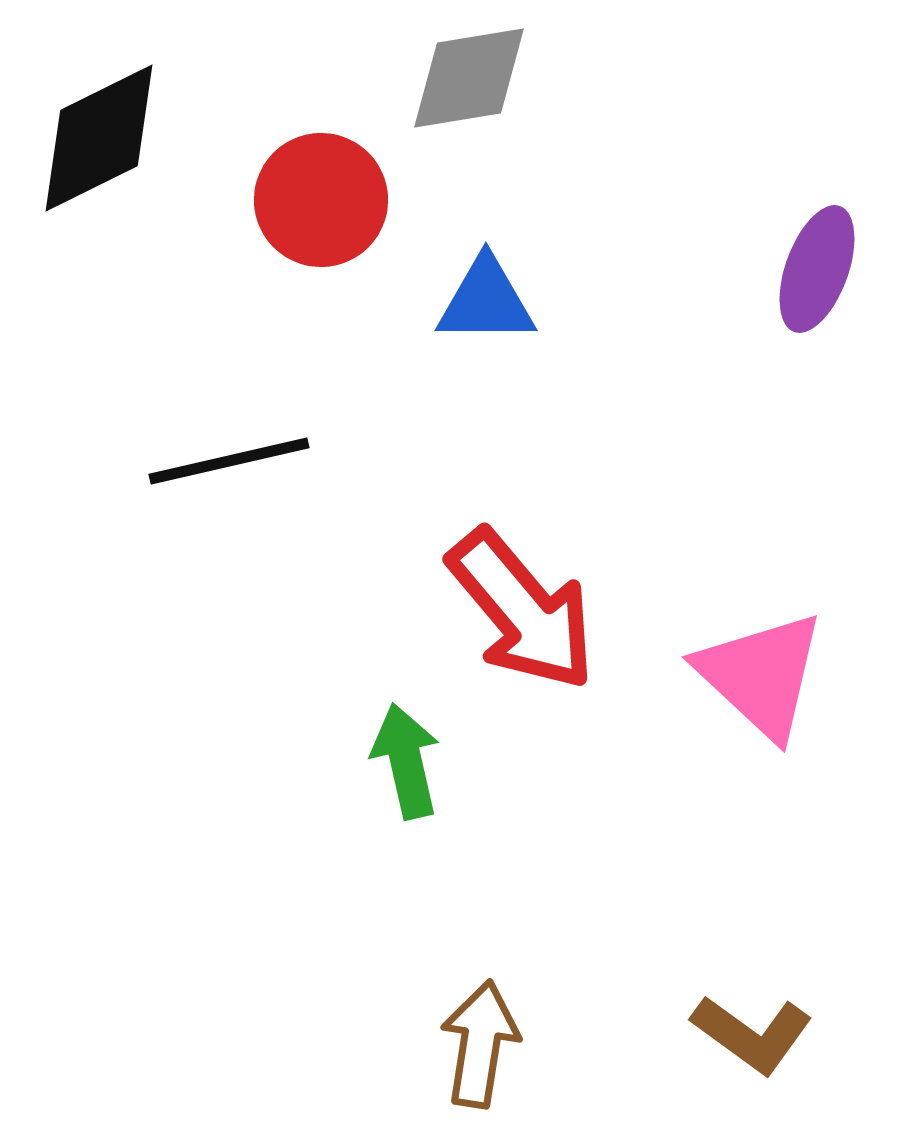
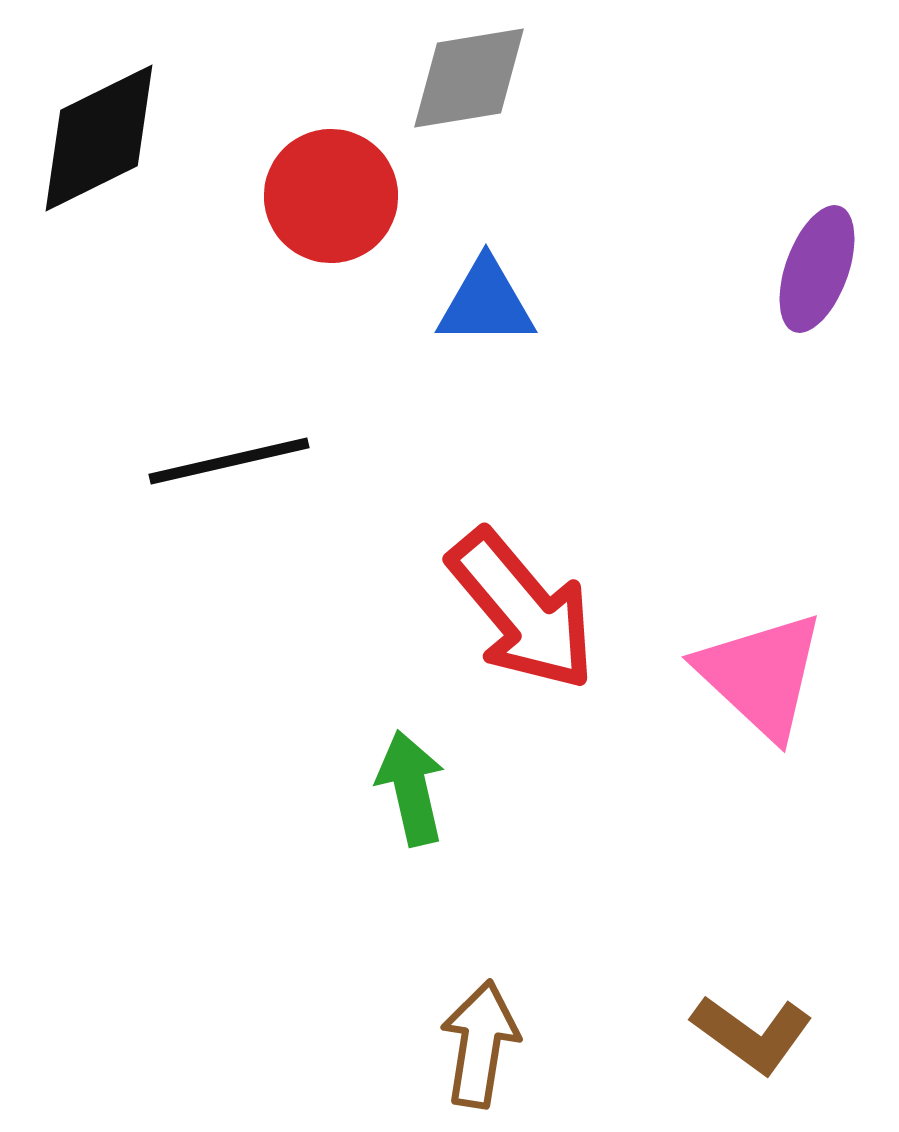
red circle: moved 10 px right, 4 px up
blue triangle: moved 2 px down
green arrow: moved 5 px right, 27 px down
